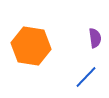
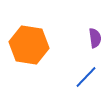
orange hexagon: moved 2 px left, 1 px up
